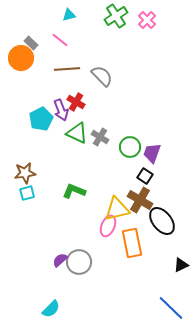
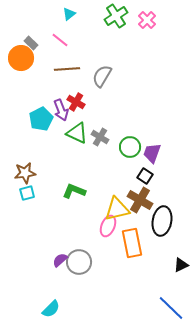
cyan triangle: moved 1 px up; rotated 24 degrees counterclockwise
gray semicircle: rotated 105 degrees counterclockwise
black ellipse: rotated 48 degrees clockwise
